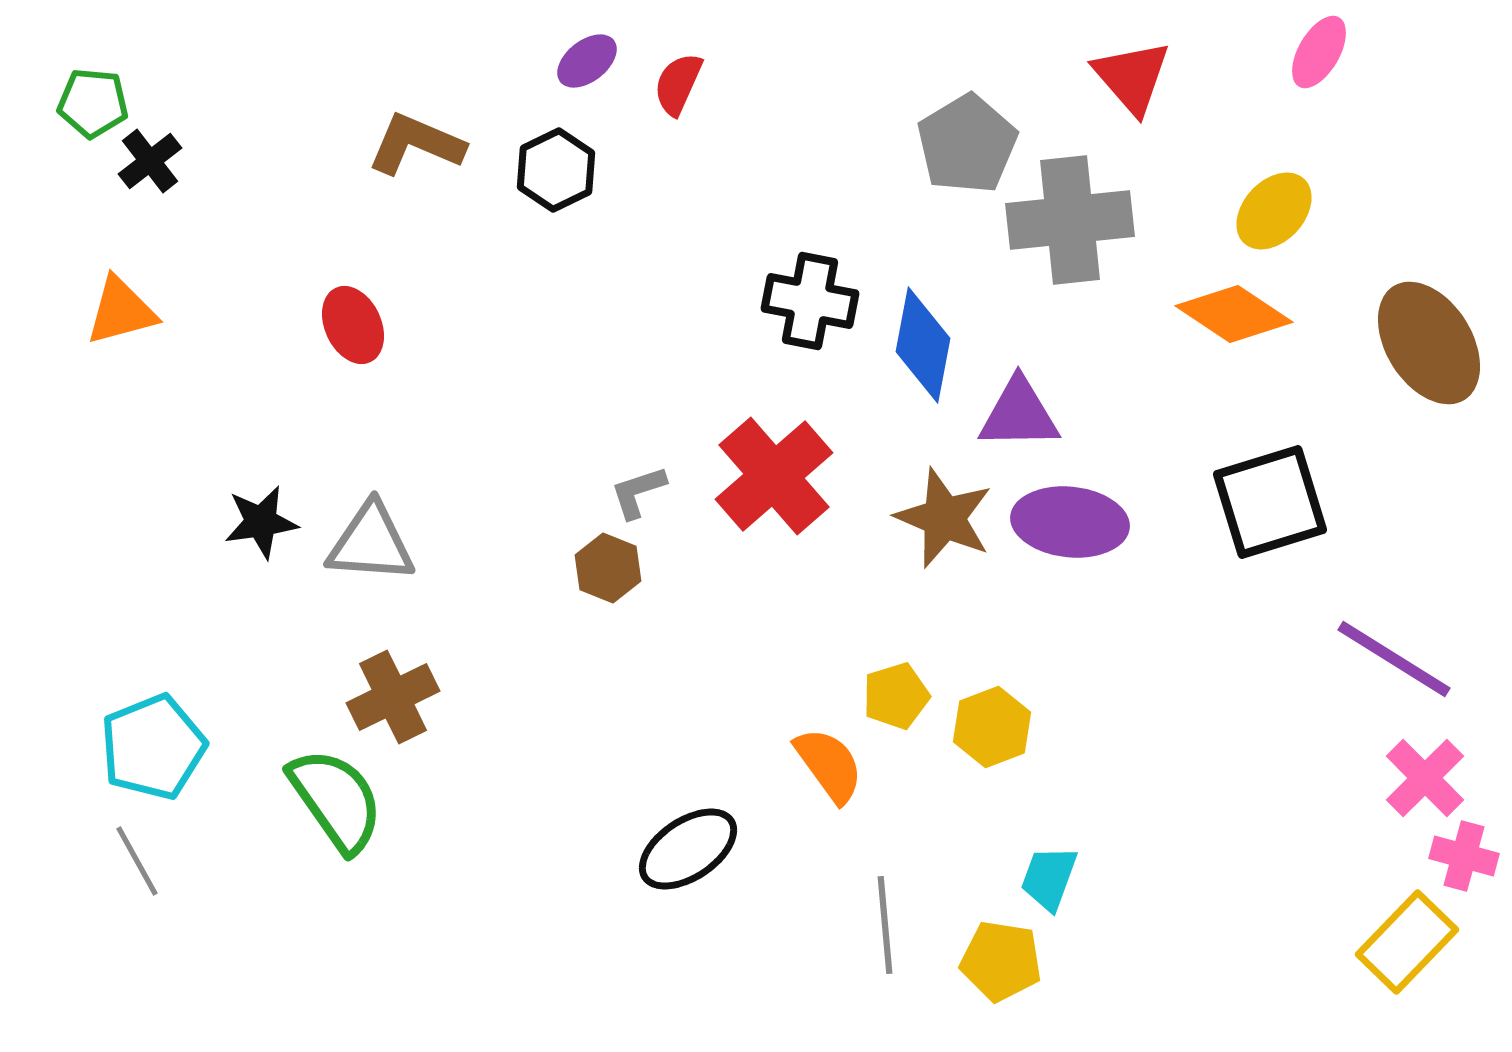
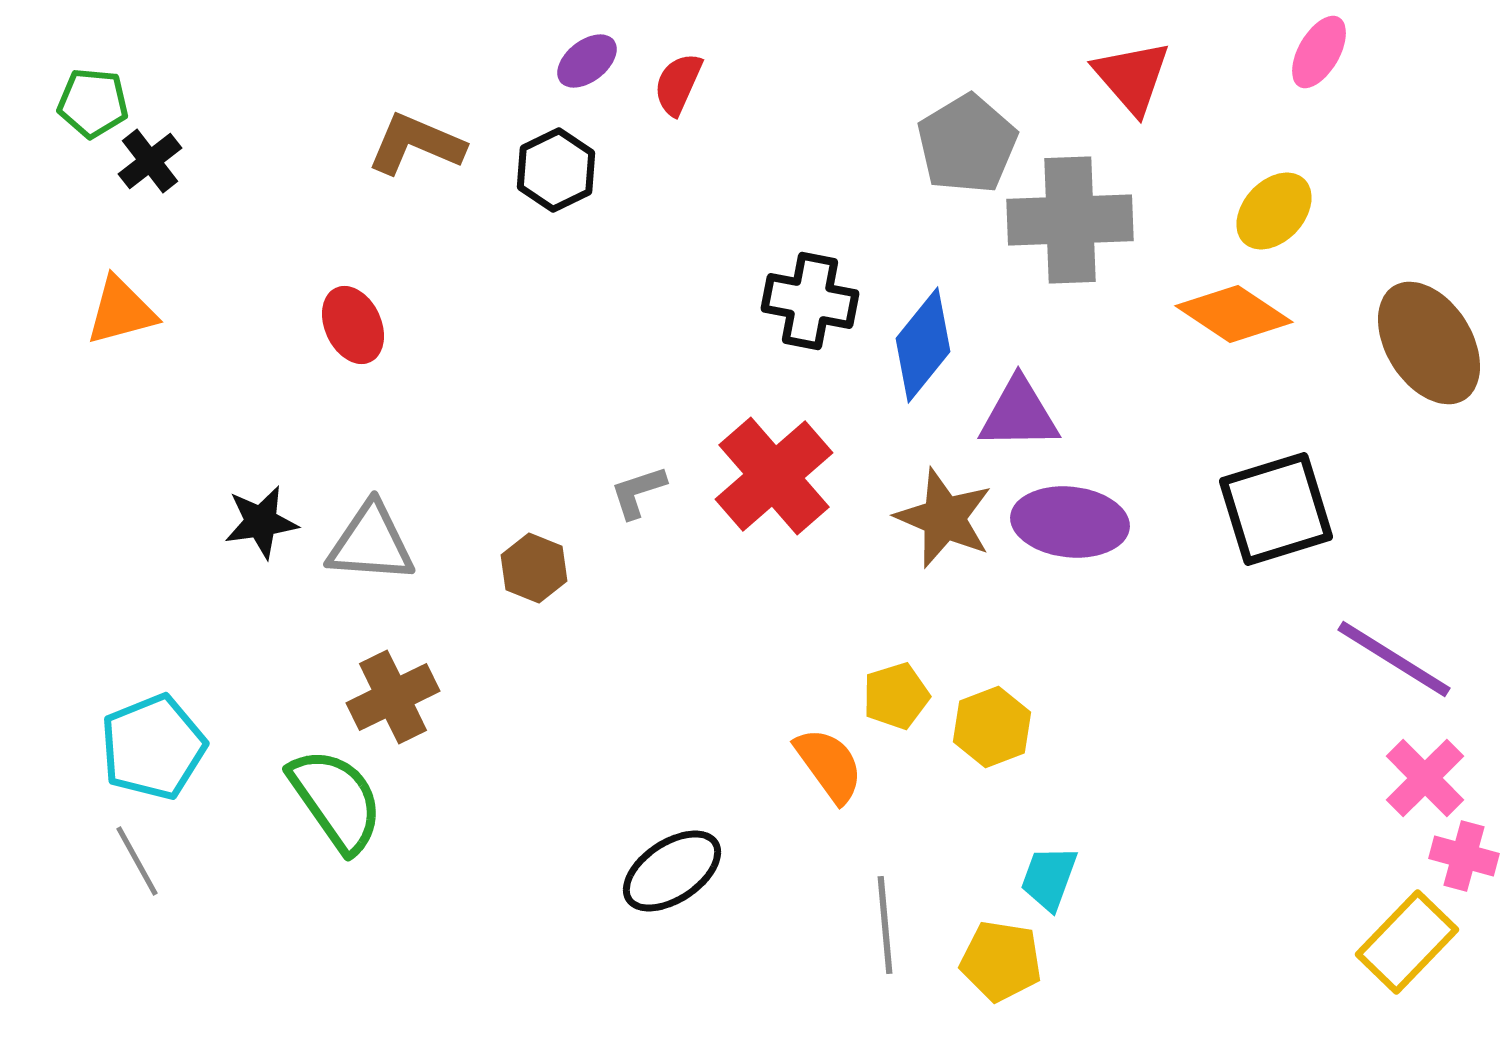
gray cross at (1070, 220): rotated 4 degrees clockwise
blue diamond at (923, 345): rotated 28 degrees clockwise
black square at (1270, 502): moved 6 px right, 7 px down
brown hexagon at (608, 568): moved 74 px left
black ellipse at (688, 849): moved 16 px left, 22 px down
